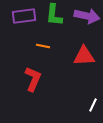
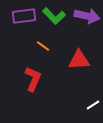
green L-shape: moved 1 px down; rotated 50 degrees counterclockwise
orange line: rotated 24 degrees clockwise
red triangle: moved 5 px left, 4 px down
white line: rotated 32 degrees clockwise
